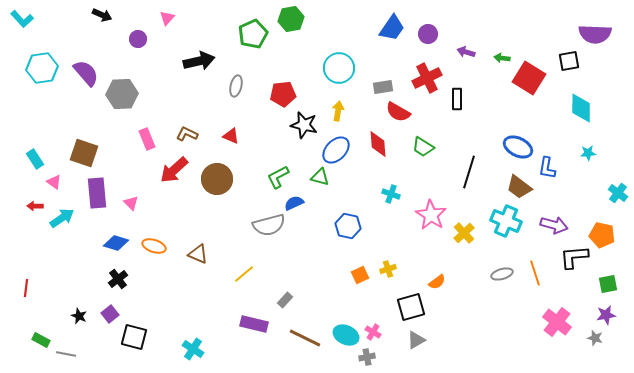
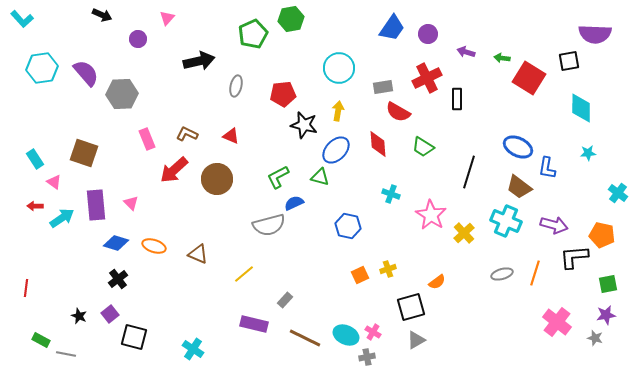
purple rectangle at (97, 193): moved 1 px left, 12 px down
orange line at (535, 273): rotated 35 degrees clockwise
